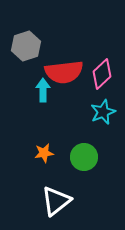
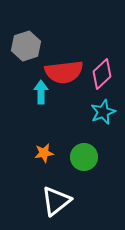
cyan arrow: moved 2 px left, 2 px down
